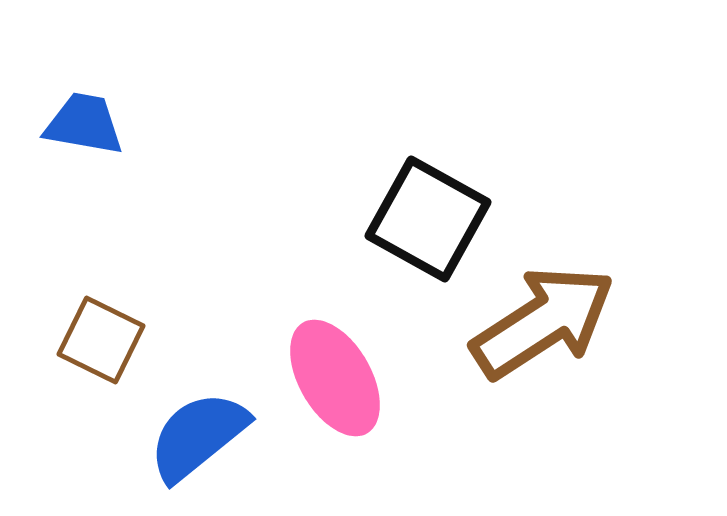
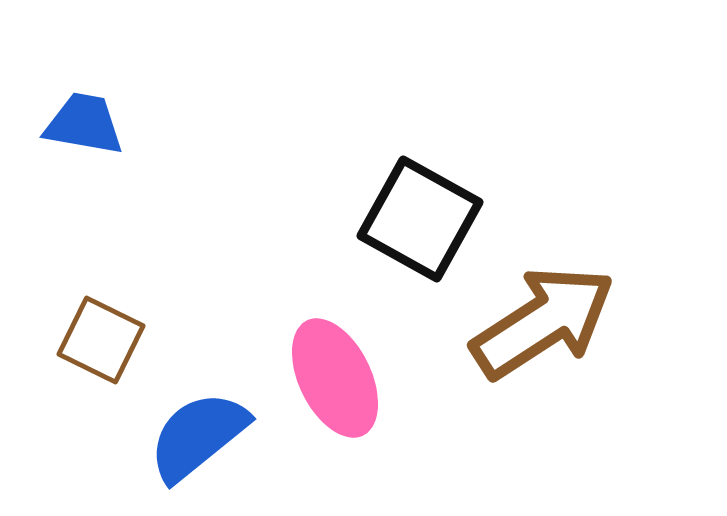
black square: moved 8 px left
pink ellipse: rotated 4 degrees clockwise
